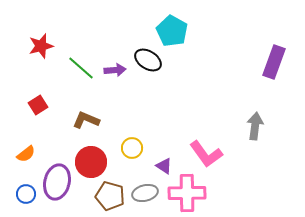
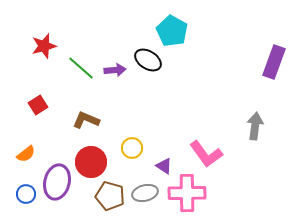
red star: moved 3 px right
